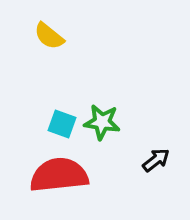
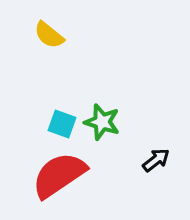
yellow semicircle: moved 1 px up
green star: rotated 9 degrees clockwise
red semicircle: rotated 28 degrees counterclockwise
